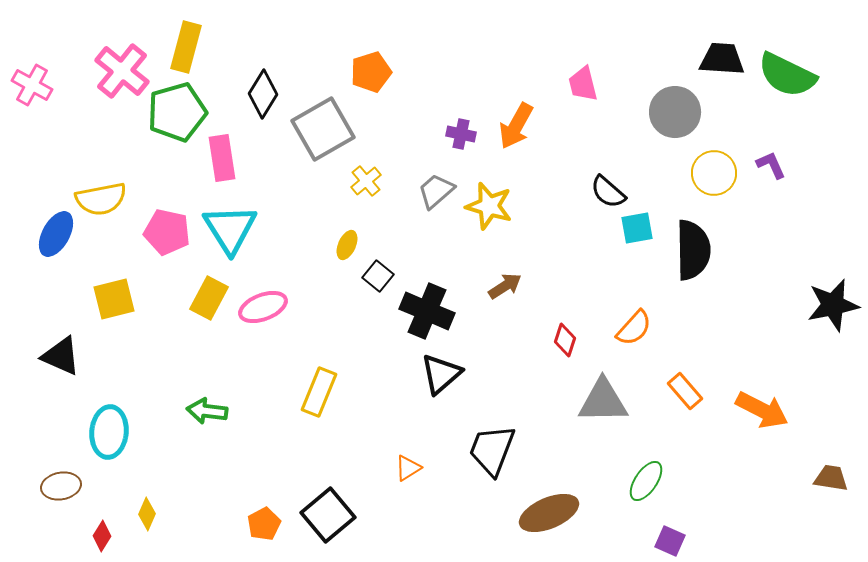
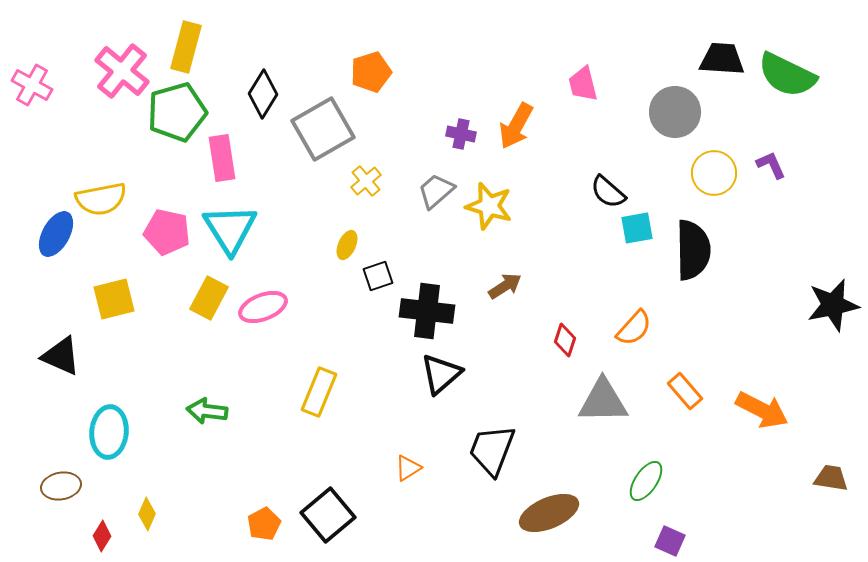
black square at (378, 276): rotated 32 degrees clockwise
black cross at (427, 311): rotated 16 degrees counterclockwise
